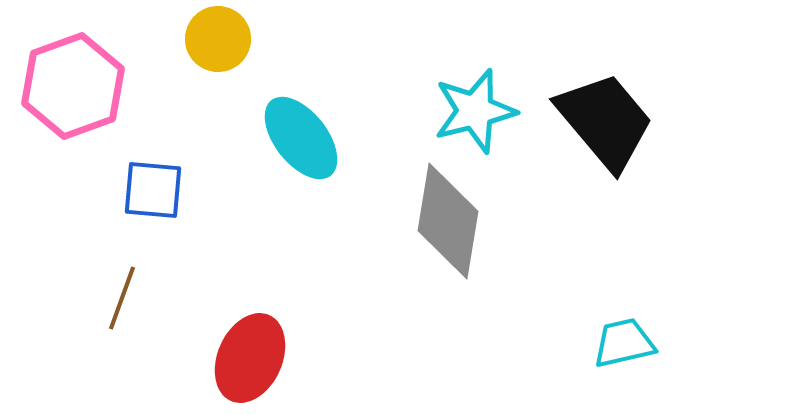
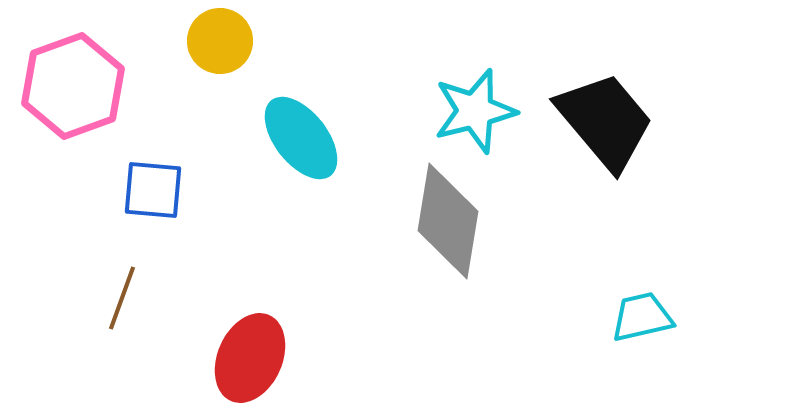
yellow circle: moved 2 px right, 2 px down
cyan trapezoid: moved 18 px right, 26 px up
